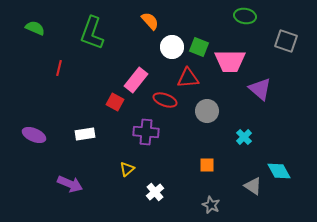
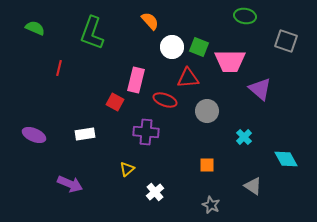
pink rectangle: rotated 25 degrees counterclockwise
cyan diamond: moved 7 px right, 12 px up
